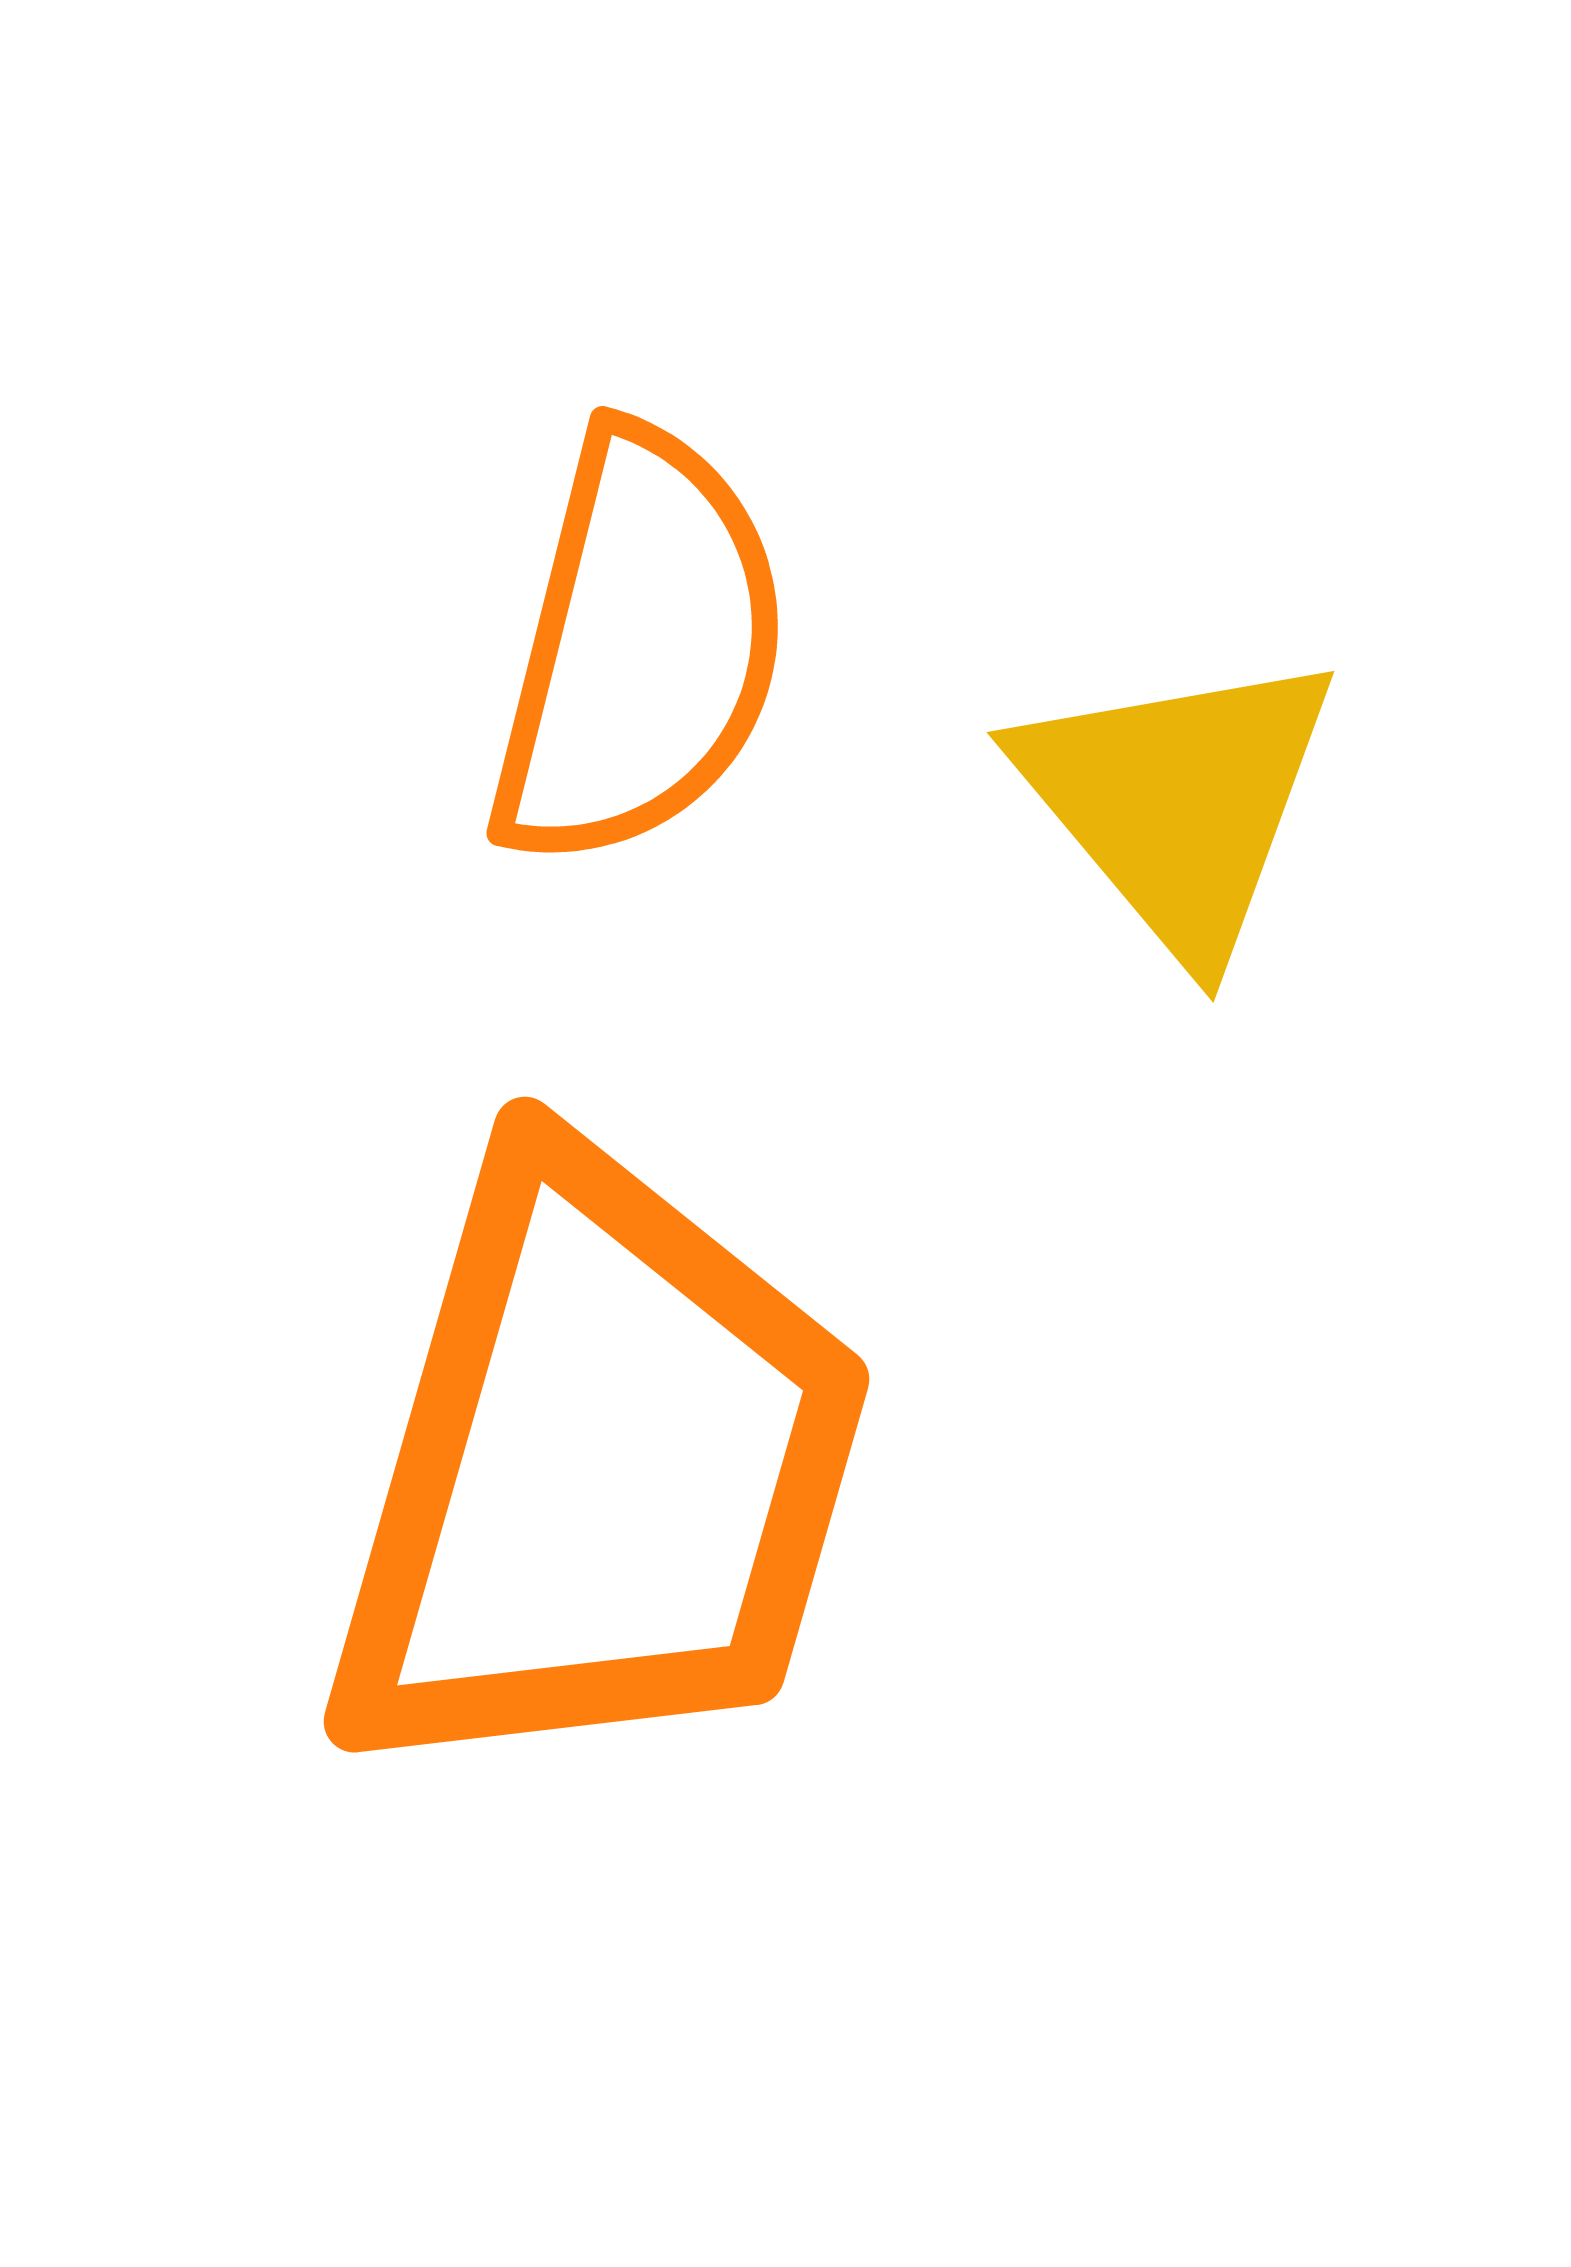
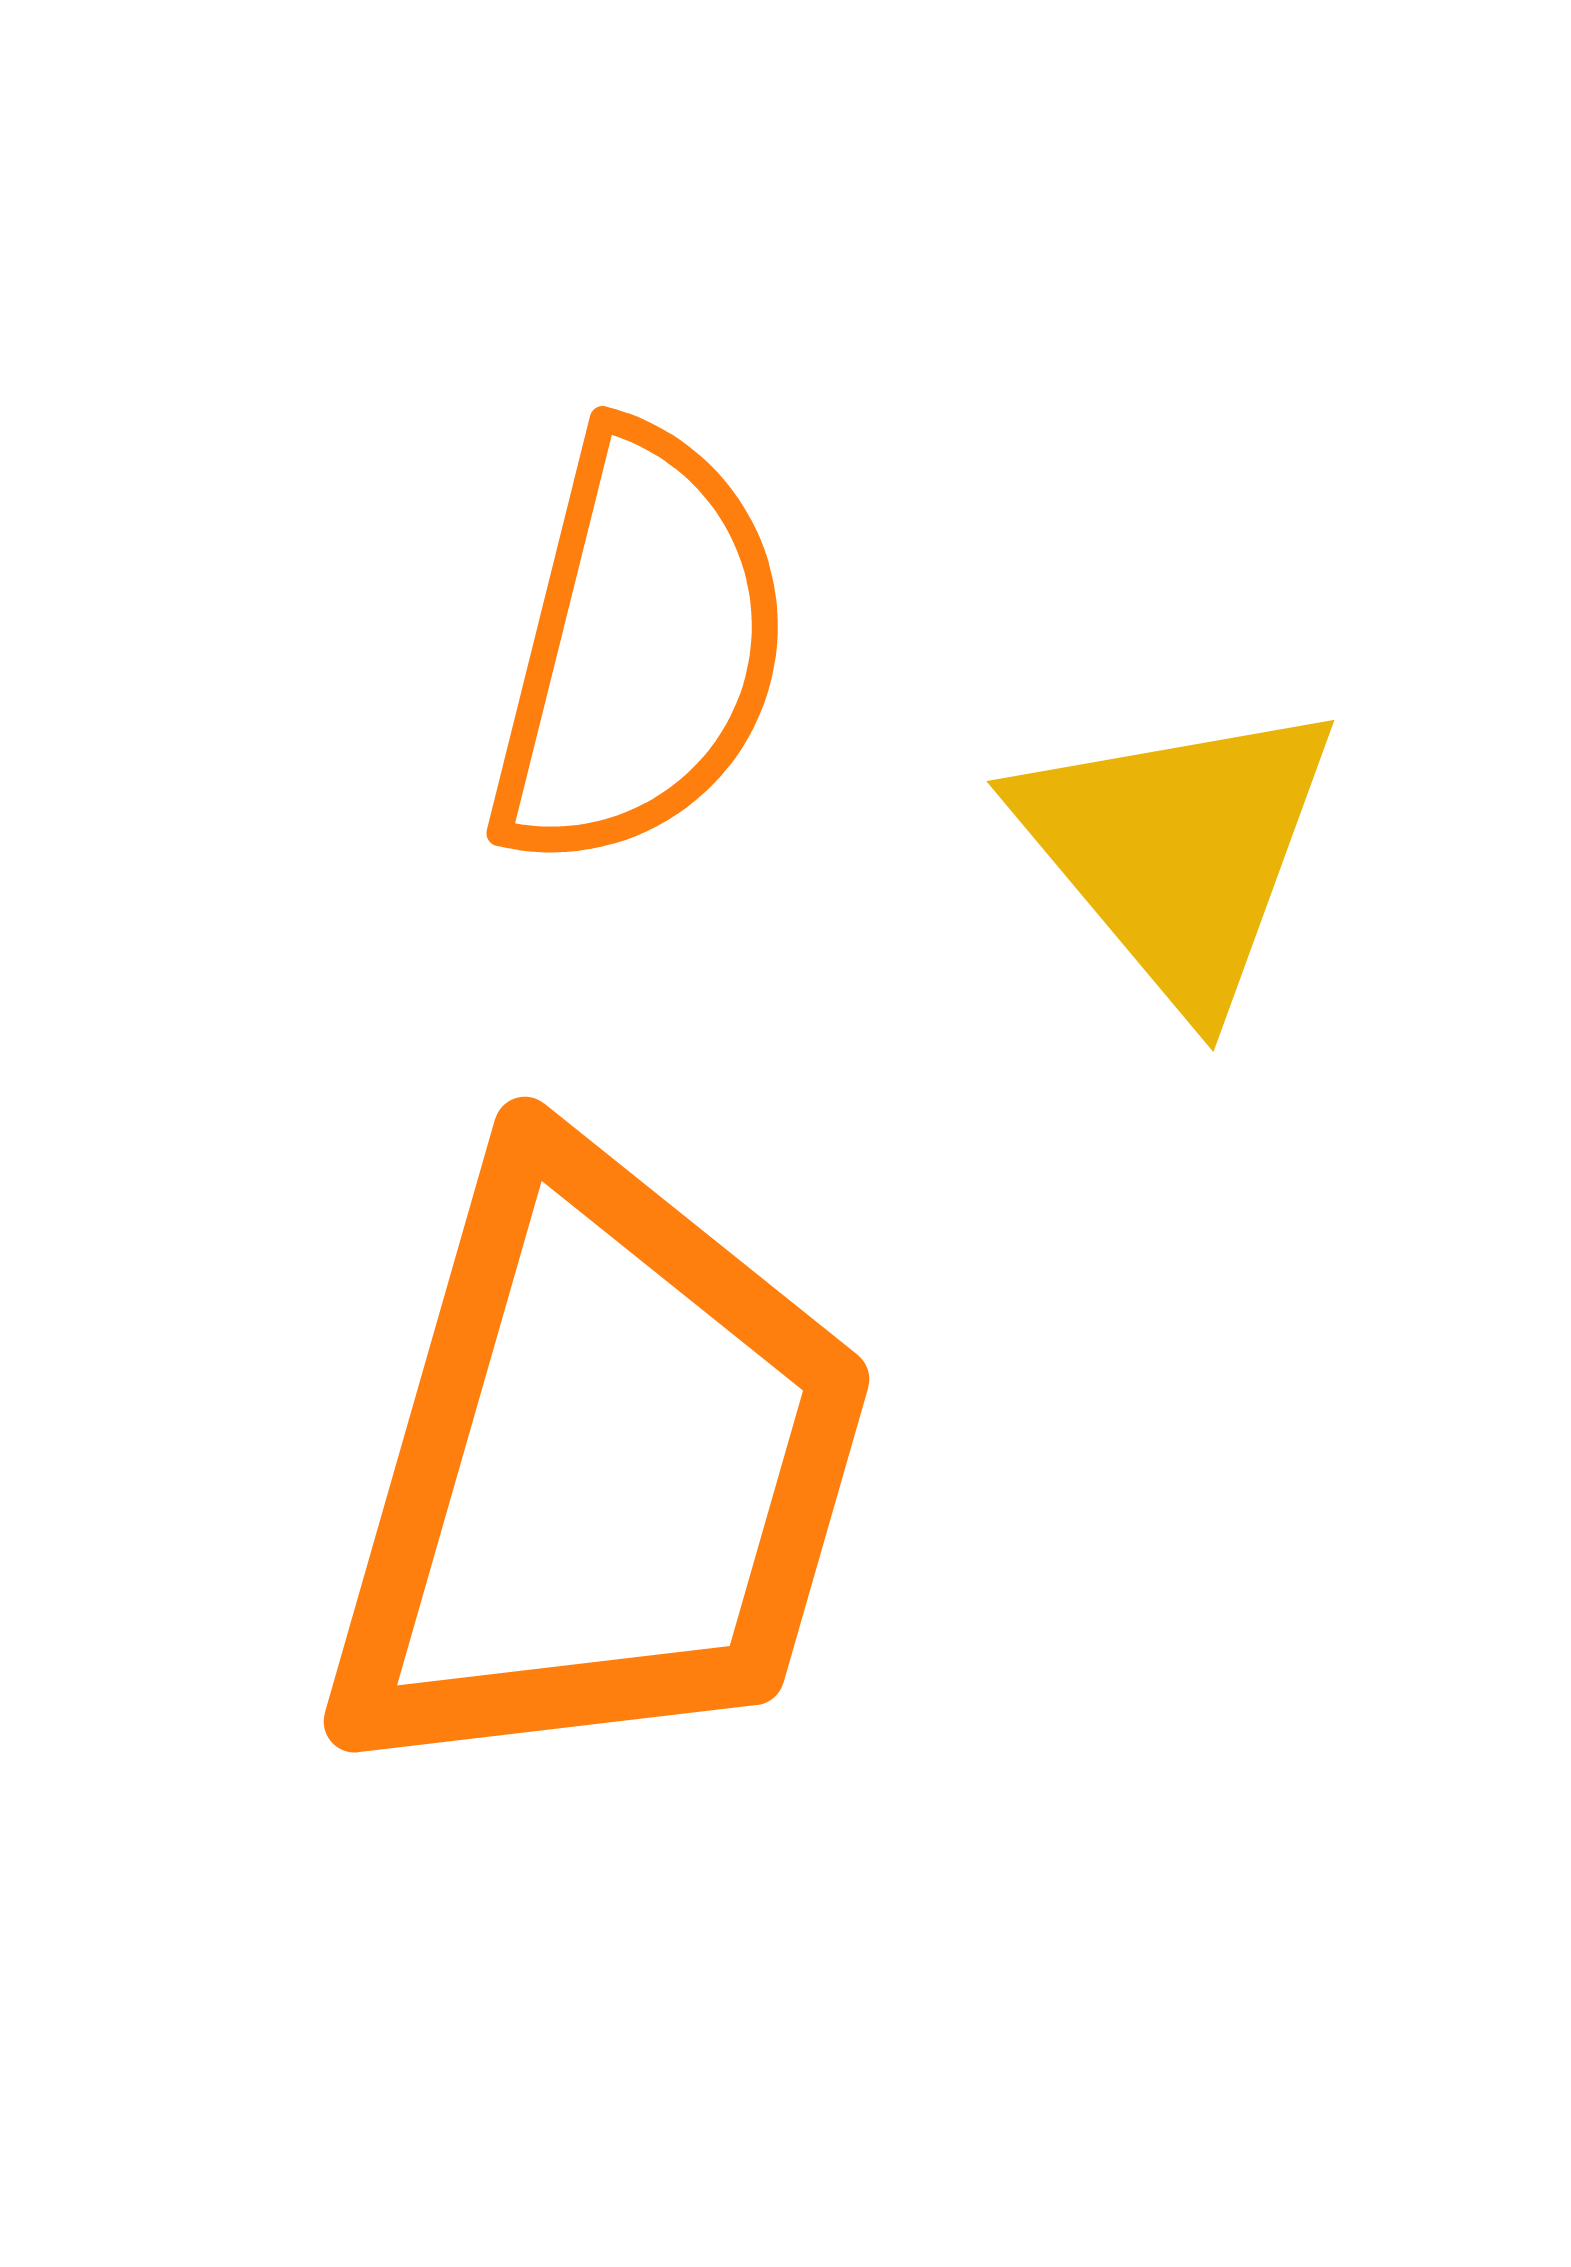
yellow triangle: moved 49 px down
